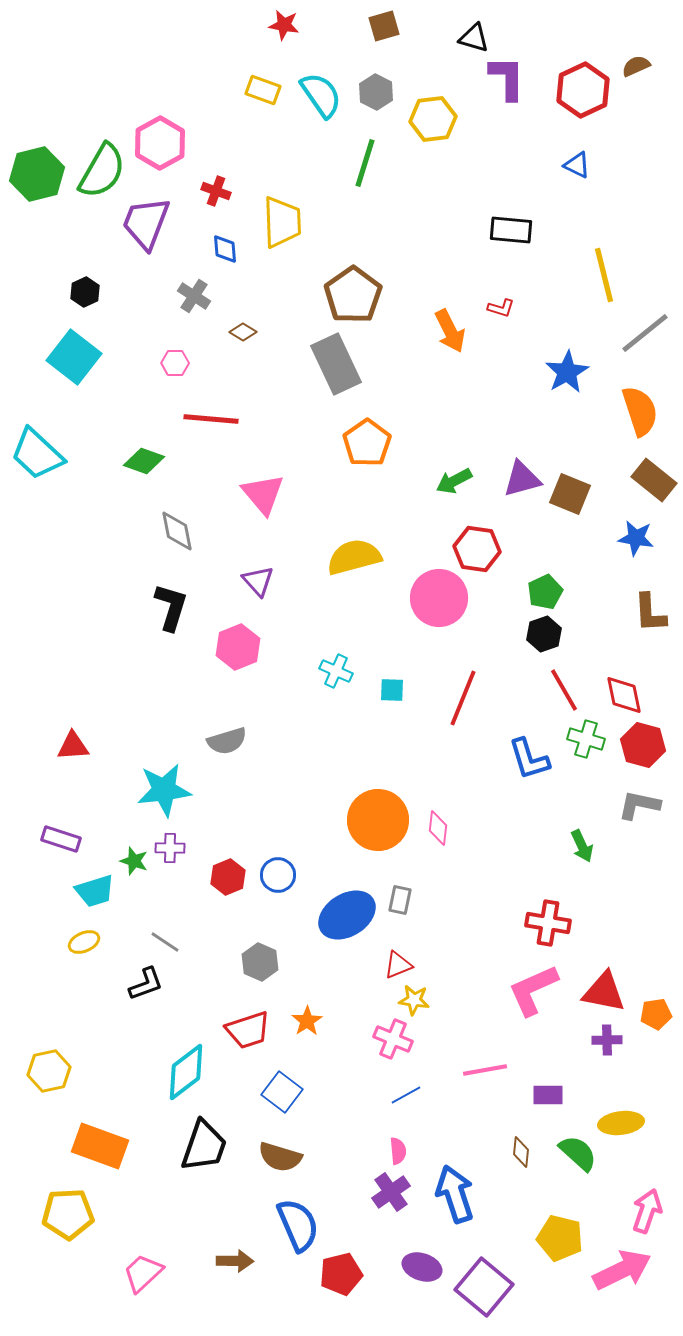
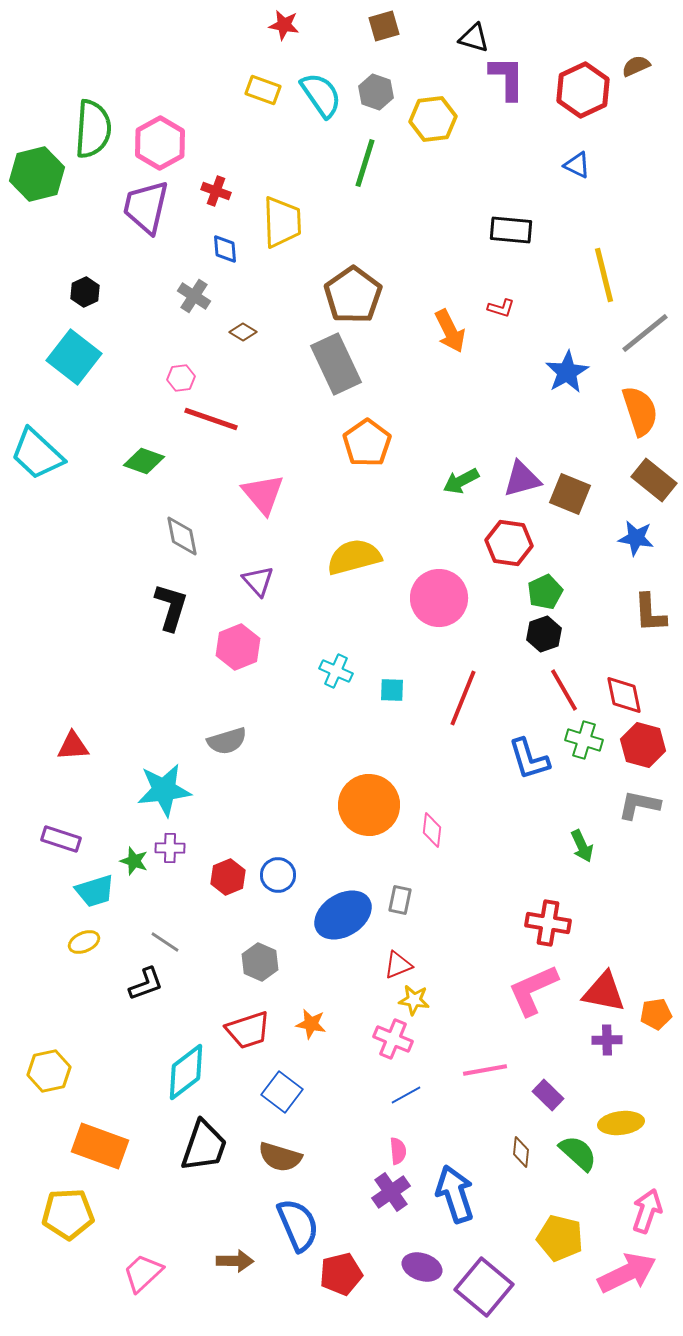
gray hexagon at (376, 92): rotated 8 degrees counterclockwise
green semicircle at (102, 171): moved 9 px left, 42 px up; rotated 26 degrees counterclockwise
purple trapezoid at (146, 223): moved 16 px up; rotated 8 degrees counterclockwise
pink hexagon at (175, 363): moved 6 px right, 15 px down; rotated 8 degrees counterclockwise
red line at (211, 419): rotated 14 degrees clockwise
green arrow at (454, 481): moved 7 px right
gray diamond at (177, 531): moved 5 px right, 5 px down
red hexagon at (477, 549): moved 32 px right, 6 px up
green cross at (586, 739): moved 2 px left, 1 px down
orange circle at (378, 820): moved 9 px left, 15 px up
pink diamond at (438, 828): moved 6 px left, 2 px down
blue ellipse at (347, 915): moved 4 px left
orange star at (307, 1021): moved 4 px right, 3 px down; rotated 28 degrees counterclockwise
purple rectangle at (548, 1095): rotated 44 degrees clockwise
pink arrow at (622, 1270): moved 5 px right, 3 px down
